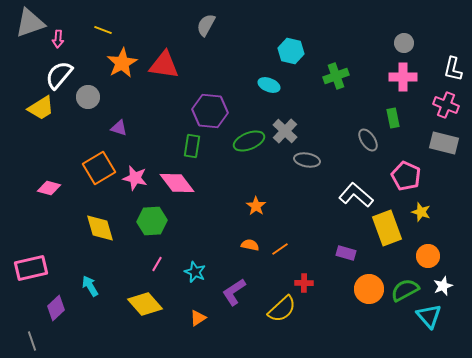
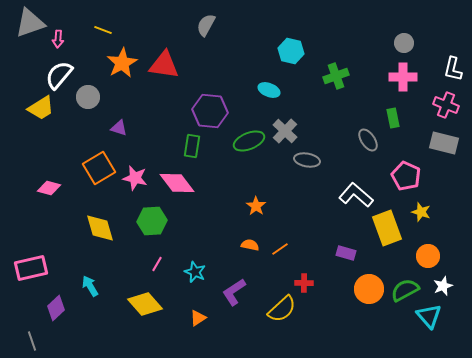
cyan ellipse at (269, 85): moved 5 px down
